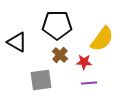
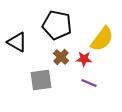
black pentagon: rotated 12 degrees clockwise
brown cross: moved 1 px right, 2 px down
red star: moved 3 px up
purple line: rotated 28 degrees clockwise
